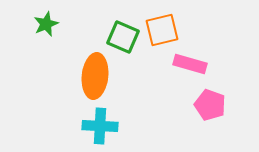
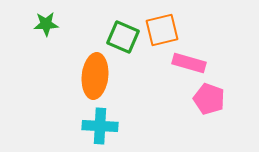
green star: rotated 20 degrees clockwise
pink rectangle: moved 1 px left, 1 px up
pink pentagon: moved 1 px left, 6 px up
